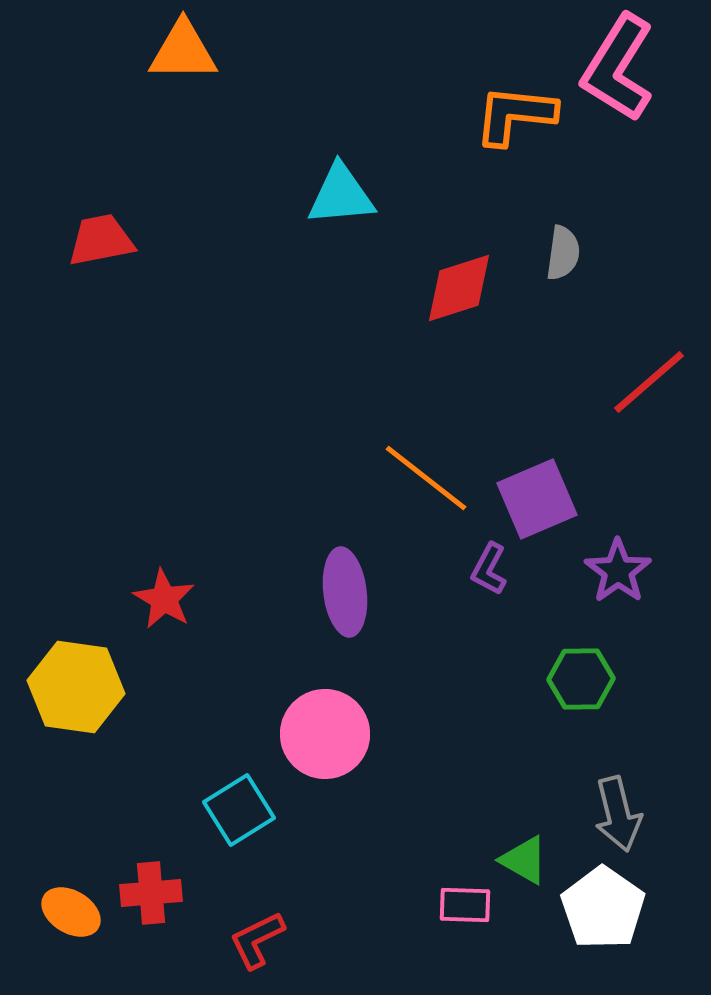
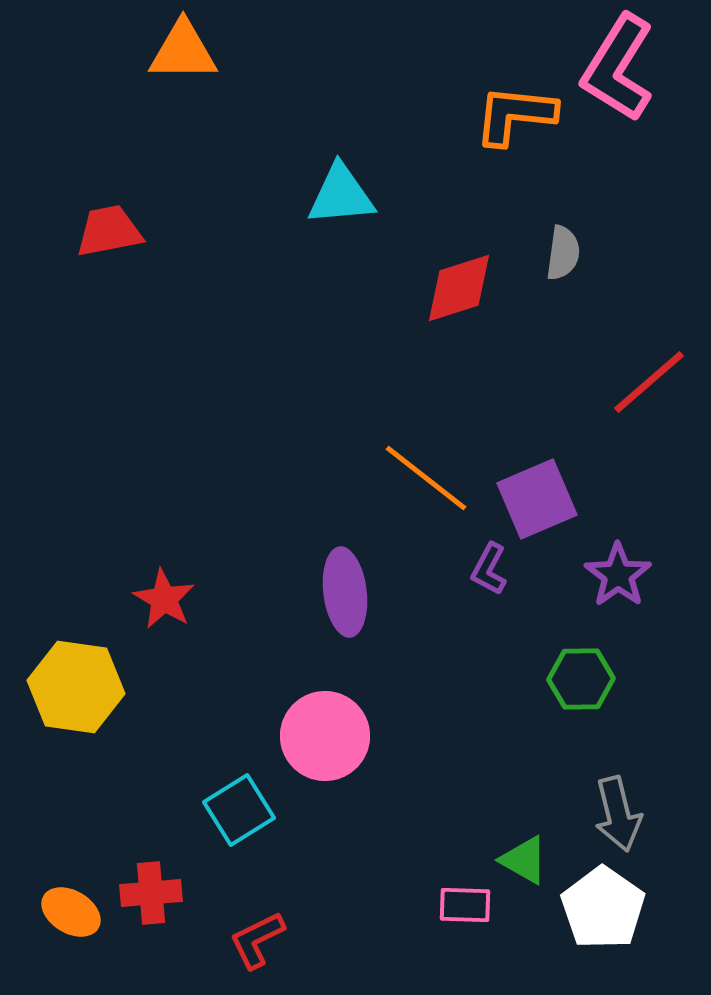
red trapezoid: moved 8 px right, 9 px up
purple star: moved 4 px down
pink circle: moved 2 px down
